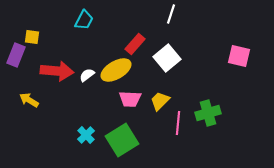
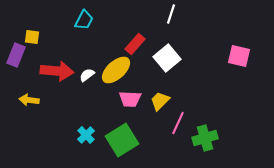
yellow ellipse: rotated 12 degrees counterclockwise
yellow arrow: rotated 24 degrees counterclockwise
green cross: moved 3 px left, 25 px down
pink line: rotated 20 degrees clockwise
